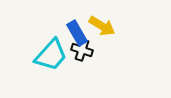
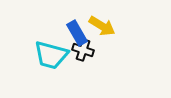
black cross: moved 1 px right
cyan trapezoid: rotated 63 degrees clockwise
